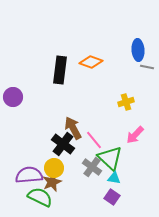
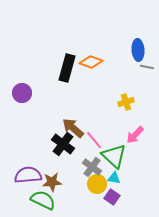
black rectangle: moved 7 px right, 2 px up; rotated 8 degrees clockwise
purple circle: moved 9 px right, 4 px up
brown arrow: rotated 20 degrees counterclockwise
green triangle: moved 4 px right, 2 px up
yellow circle: moved 43 px right, 16 px down
purple semicircle: moved 1 px left
brown star: rotated 18 degrees clockwise
green semicircle: moved 3 px right, 3 px down
